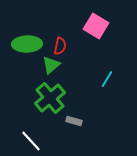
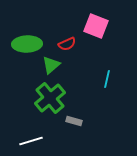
pink square: rotated 10 degrees counterclockwise
red semicircle: moved 7 px right, 2 px up; rotated 54 degrees clockwise
cyan line: rotated 18 degrees counterclockwise
white line: rotated 65 degrees counterclockwise
